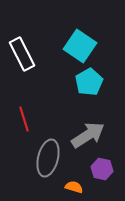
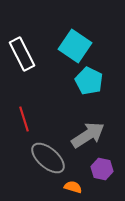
cyan square: moved 5 px left
cyan pentagon: moved 1 px up; rotated 16 degrees counterclockwise
gray ellipse: rotated 63 degrees counterclockwise
orange semicircle: moved 1 px left
